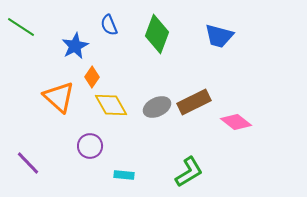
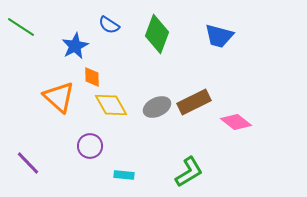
blue semicircle: rotated 35 degrees counterclockwise
orange diamond: rotated 35 degrees counterclockwise
